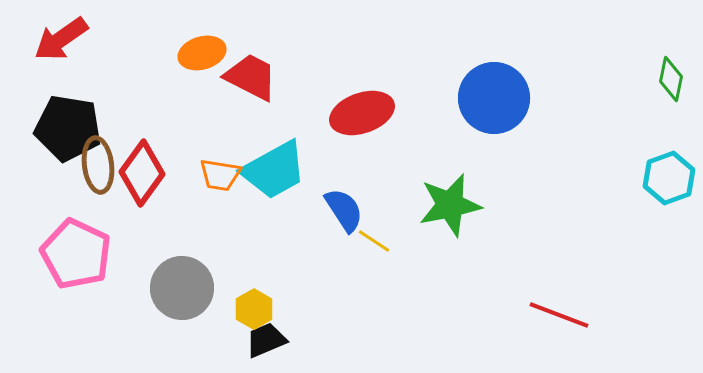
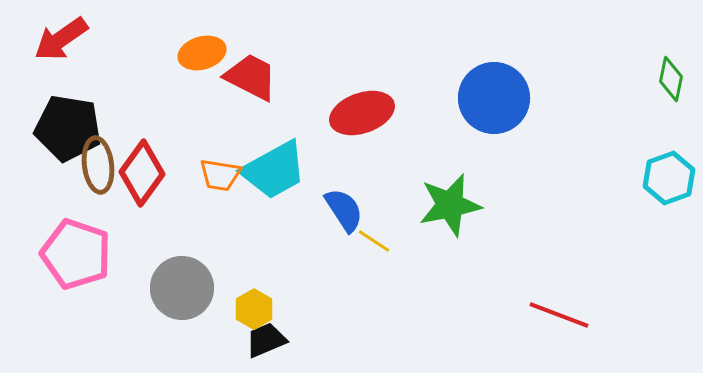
pink pentagon: rotated 6 degrees counterclockwise
